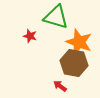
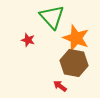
green triangle: moved 4 px left; rotated 32 degrees clockwise
red star: moved 2 px left, 4 px down
orange star: moved 3 px left, 4 px up
